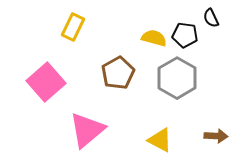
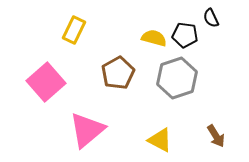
yellow rectangle: moved 1 px right, 3 px down
gray hexagon: rotated 12 degrees clockwise
brown arrow: rotated 55 degrees clockwise
